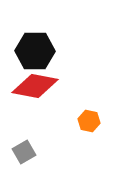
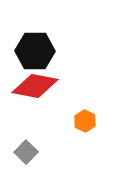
orange hexagon: moved 4 px left; rotated 15 degrees clockwise
gray square: moved 2 px right; rotated 15 degrees counterclockwise
